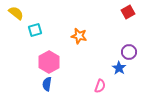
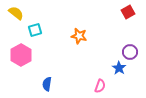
purple circle: moved 1 px right
pink hexagon: moved 28 px left, 7 px up
